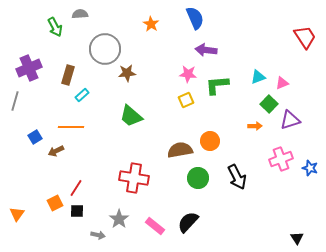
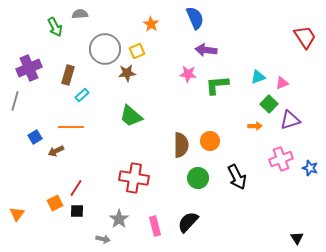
yellow square: moved 49 px left, 49 px up
brown semicircle: moved 1 px right, 5 px up; rotated 100 degrees clockwise
pink rectangle: rotated 36 degrees clockwise
gray arrow: moved 5 px right, 4 px down
